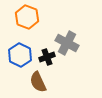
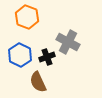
gray cross: moved 1 px right, 1 px up
